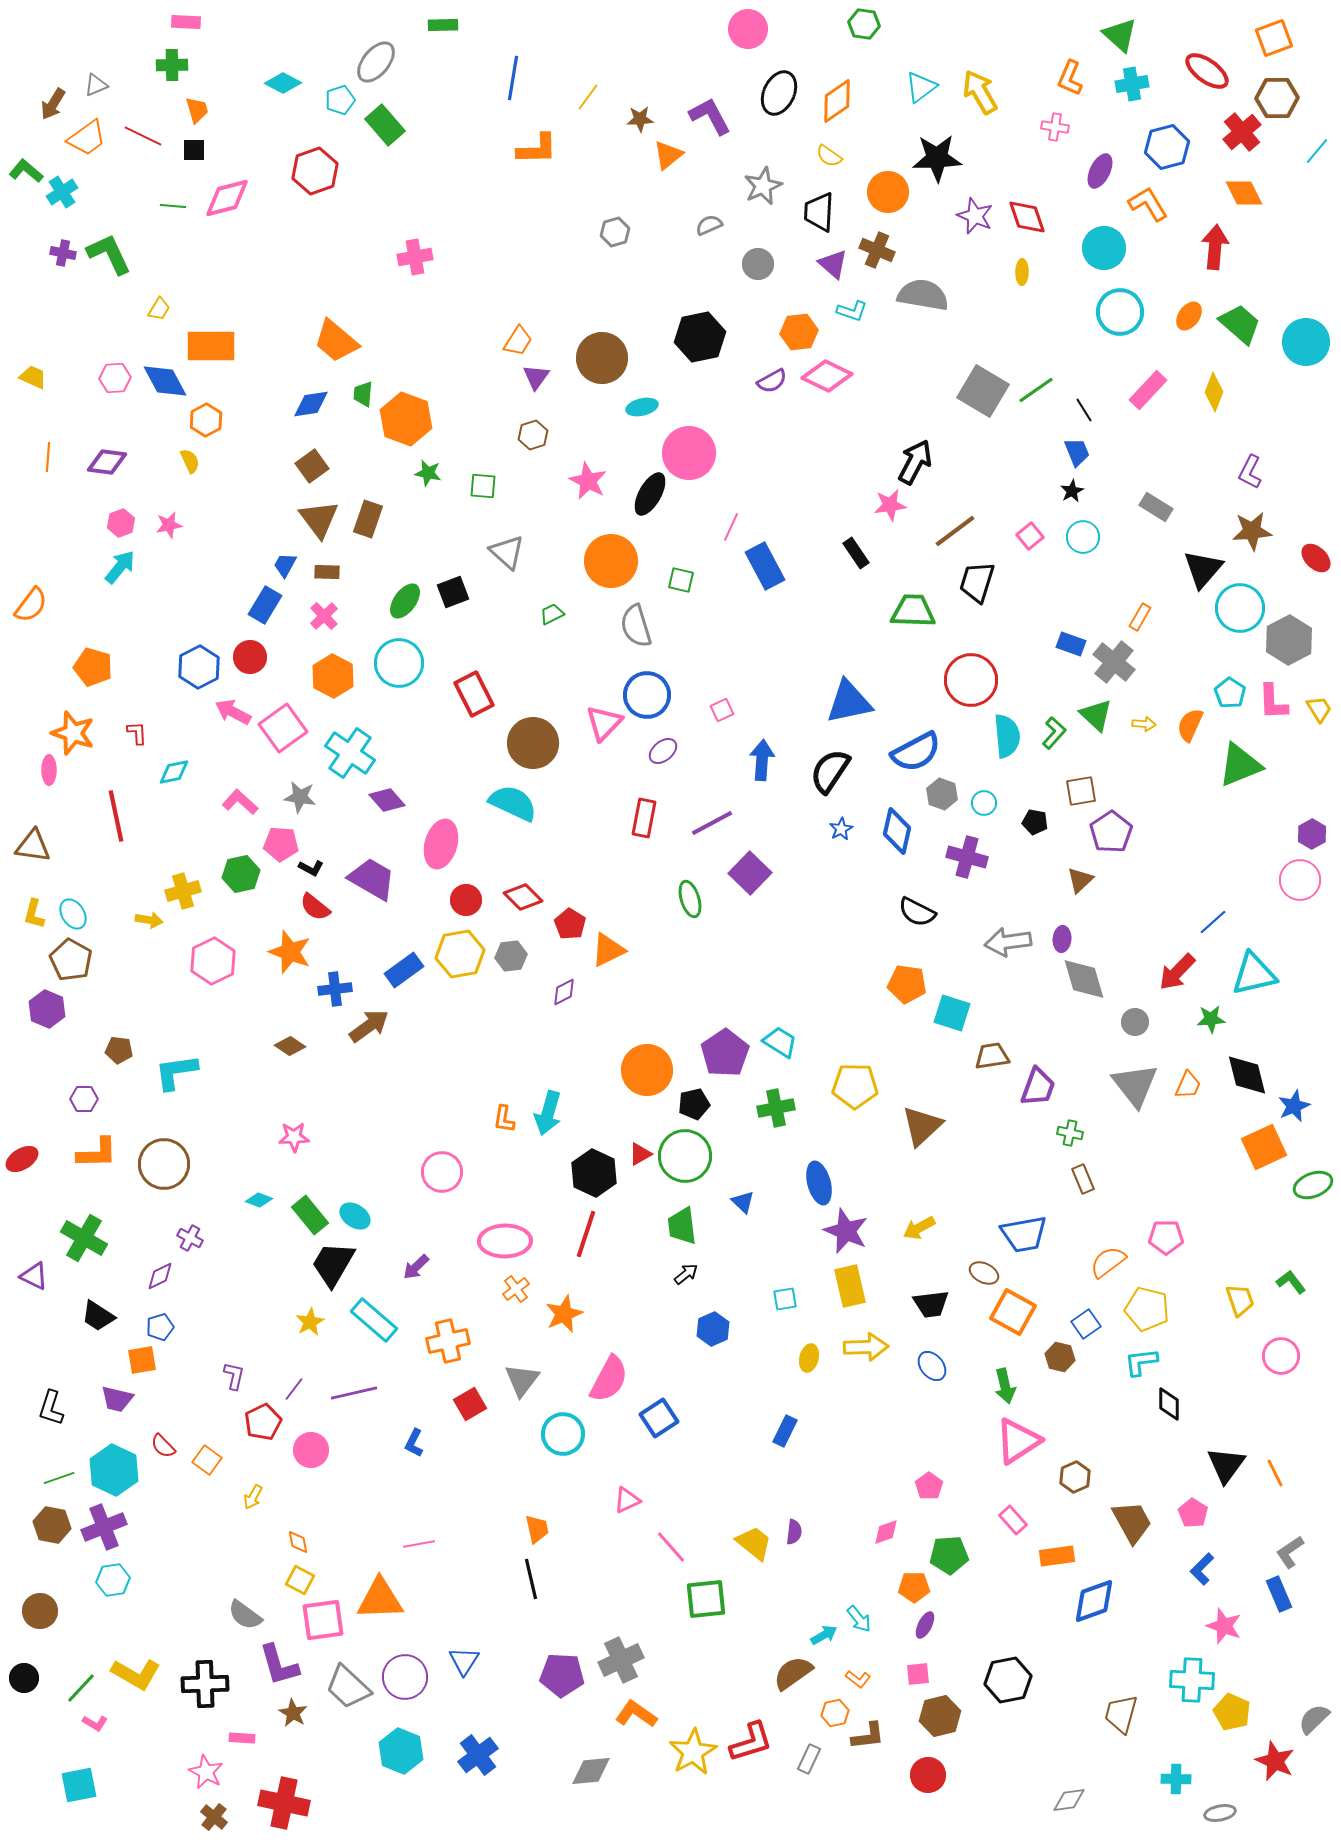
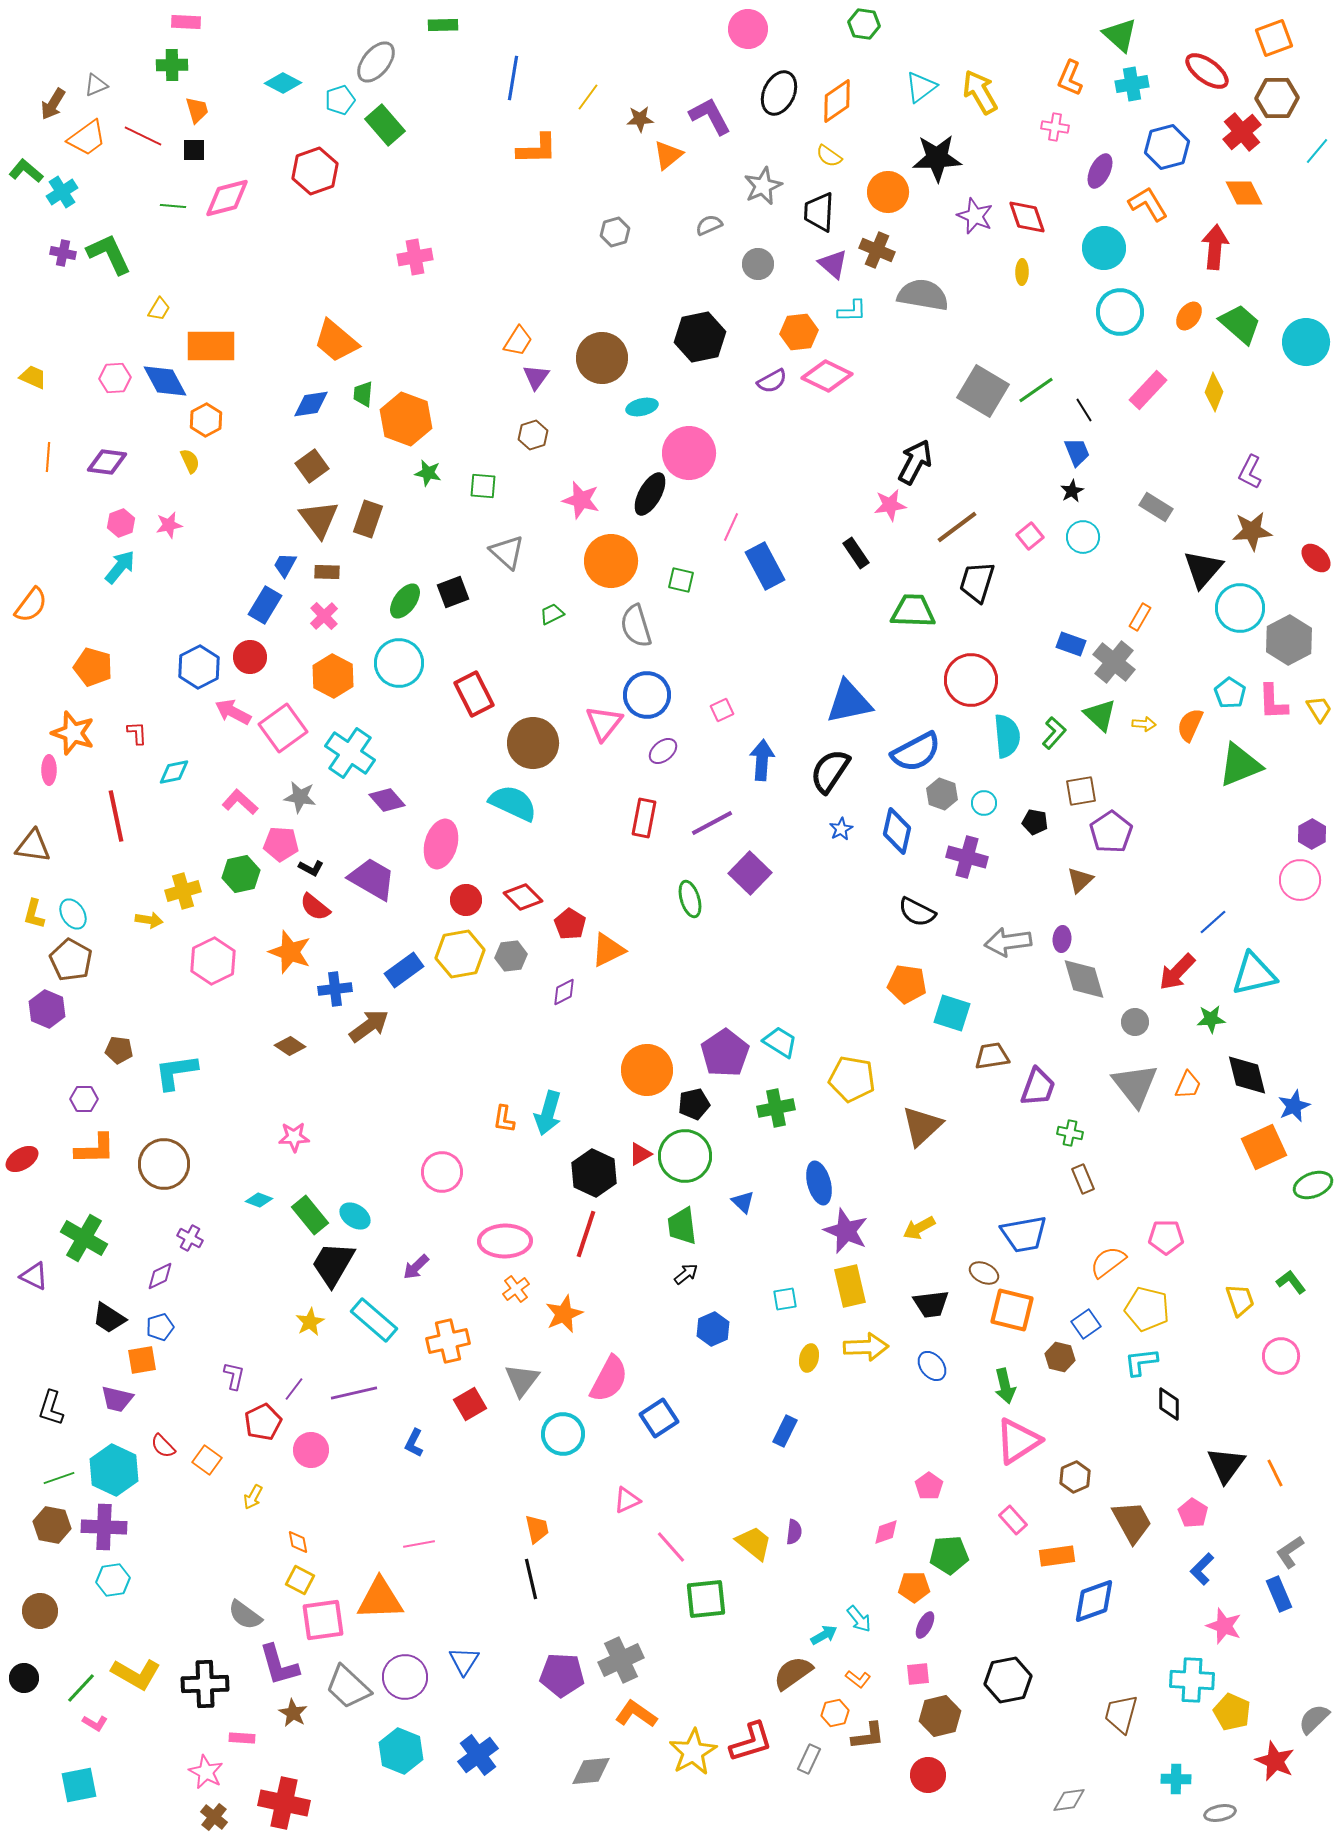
cyan L-shape at (852, 311): rotated 20 degrees counterclockwise
pink star at (588, 481): moved 7 px left, 19 px down; rotated 12 degrees counterclockwise
brown line at (955, 531): moved 2 px right, 4 px up
green triangle at (1096, 715): moved 4 px right
pink triangle at (604, 723): rotated 6 degrees counterclockwise
yellow pentagon at (855, 1086): moved 3 px left, 7 px up; rotated 9 degrees clockwise
orange L-shape at (97, 1153): moved 2 px left, 4 px up
orange square at (1013, 1312): moved 1 px left, 2 px up; rotated 15 degrees counterclockwise
black trapezoid at (98, 1316): moved 11 px right, 2 px down
purple cross at (104, 1527): rotated 24 degrees clockwise
